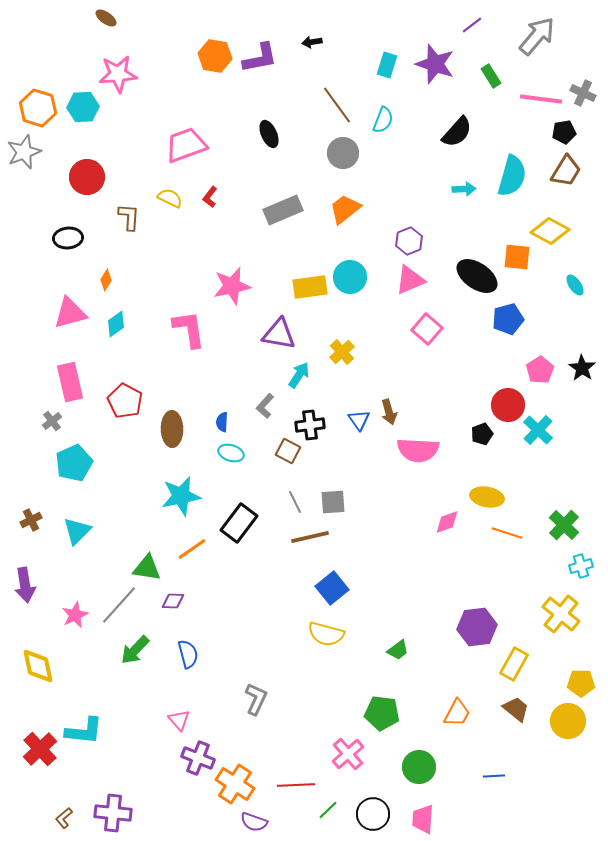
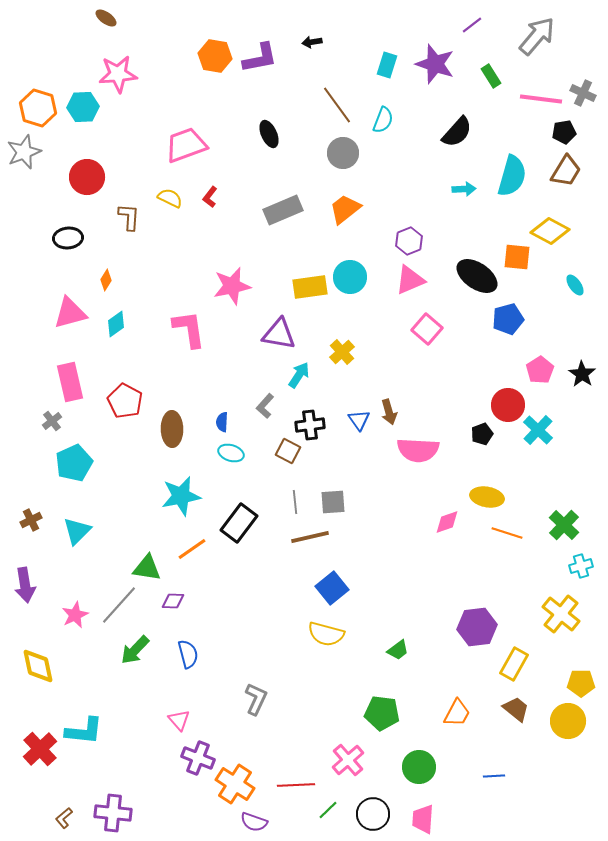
black star at (582, 368): moved 6 px down
gray line at (295, 502): rotated 20 degrees clockwise
pink cross at (348, 754): moved 6 px down
